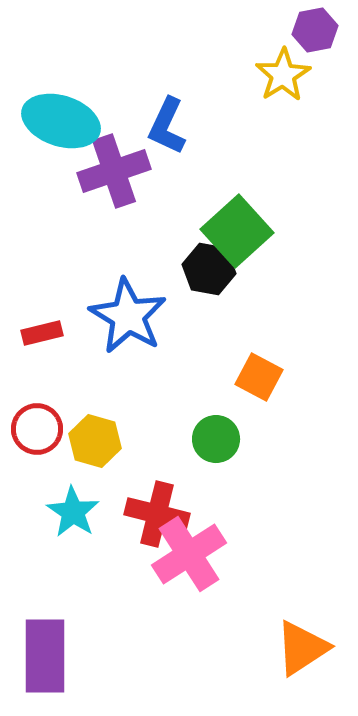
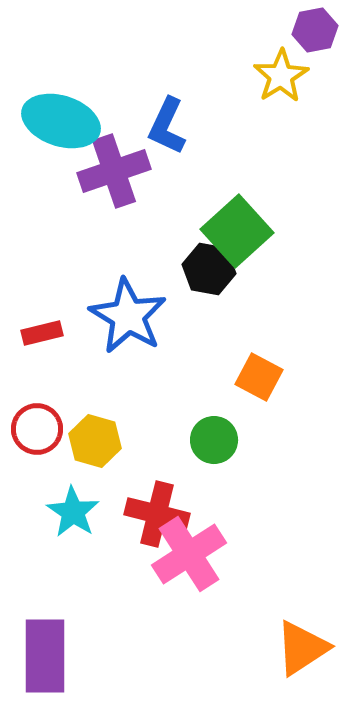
yellow star: moved 2 px left, 1 px down
green circle: moved 2 px left, 1 px down
